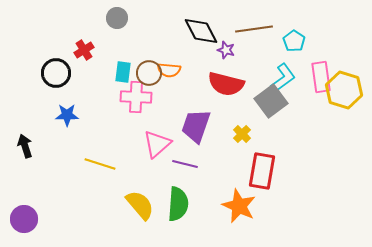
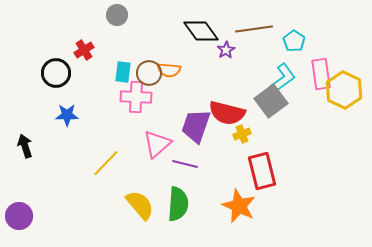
gray circle: moved 3 px up
black diamond: rotated 9 degrees counterclockwise
purple star: rotated 24 degrees clockwise
pink rectangle: moved 3 px up
red semicircle: moved 1 px right, 29 px down
yellow hexagon: rotated 9 degrees clockwise
yellow cross: rotated 24 degrees clockwise
yellow line: moved 6 px right, 1 px up; rotated 64 degrees counterclockwise
red rectangle: rotated 24 degrees counterclockwise
purple circle: moved 5 px left, 3 px up
